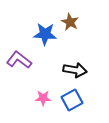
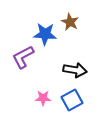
purple L-shape: moved 4 px right, 3 px up; rotated 65 degrees counterclockwise
